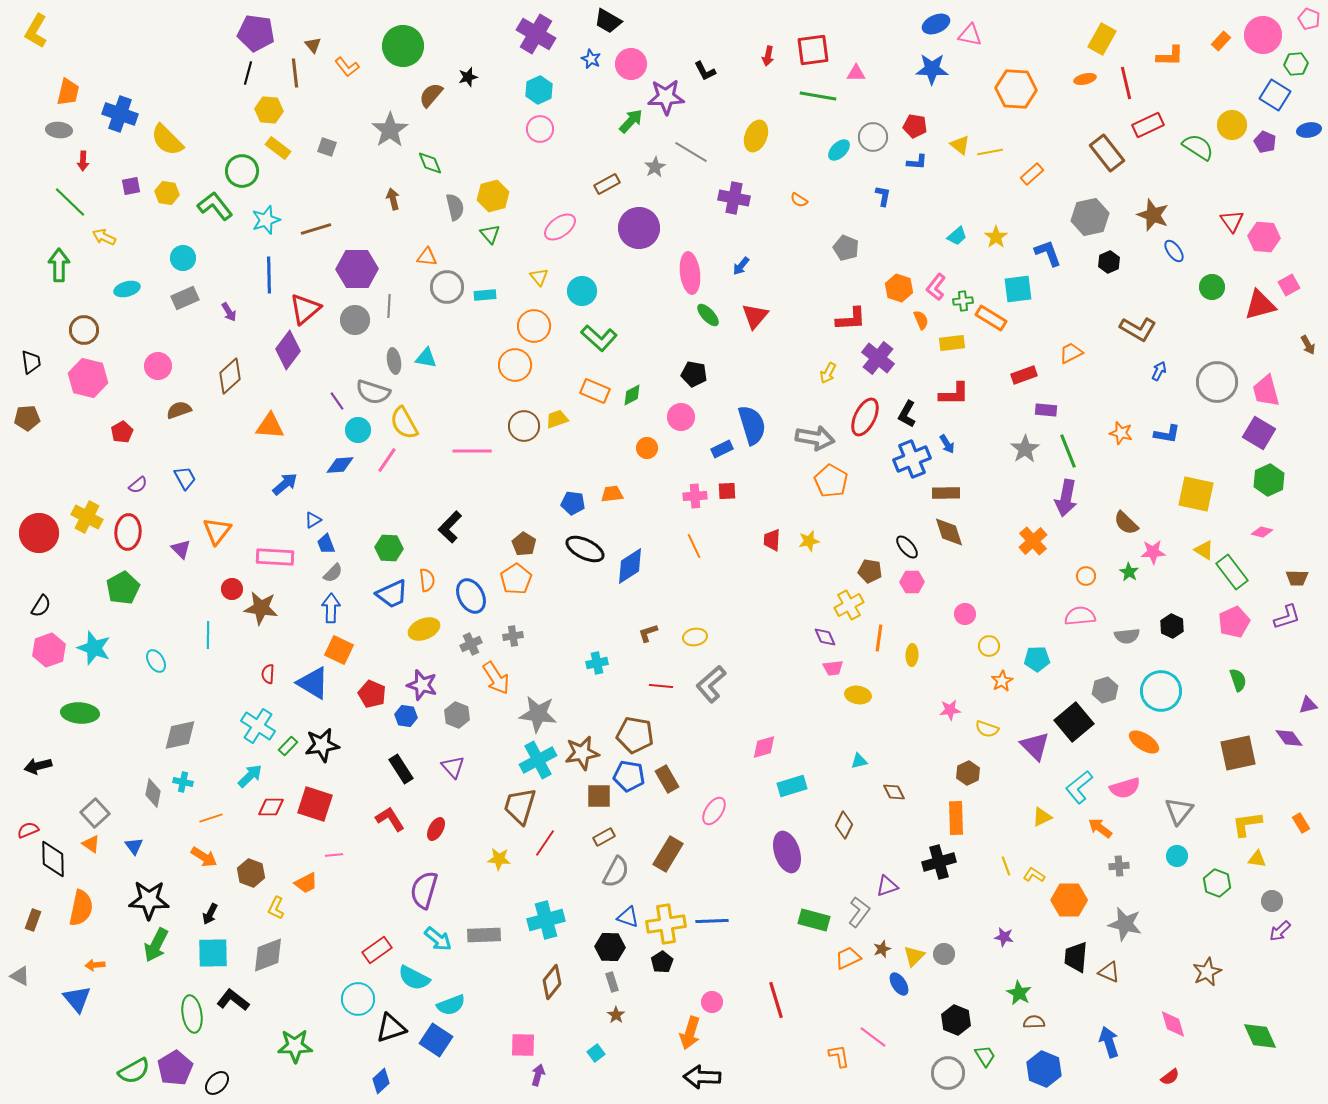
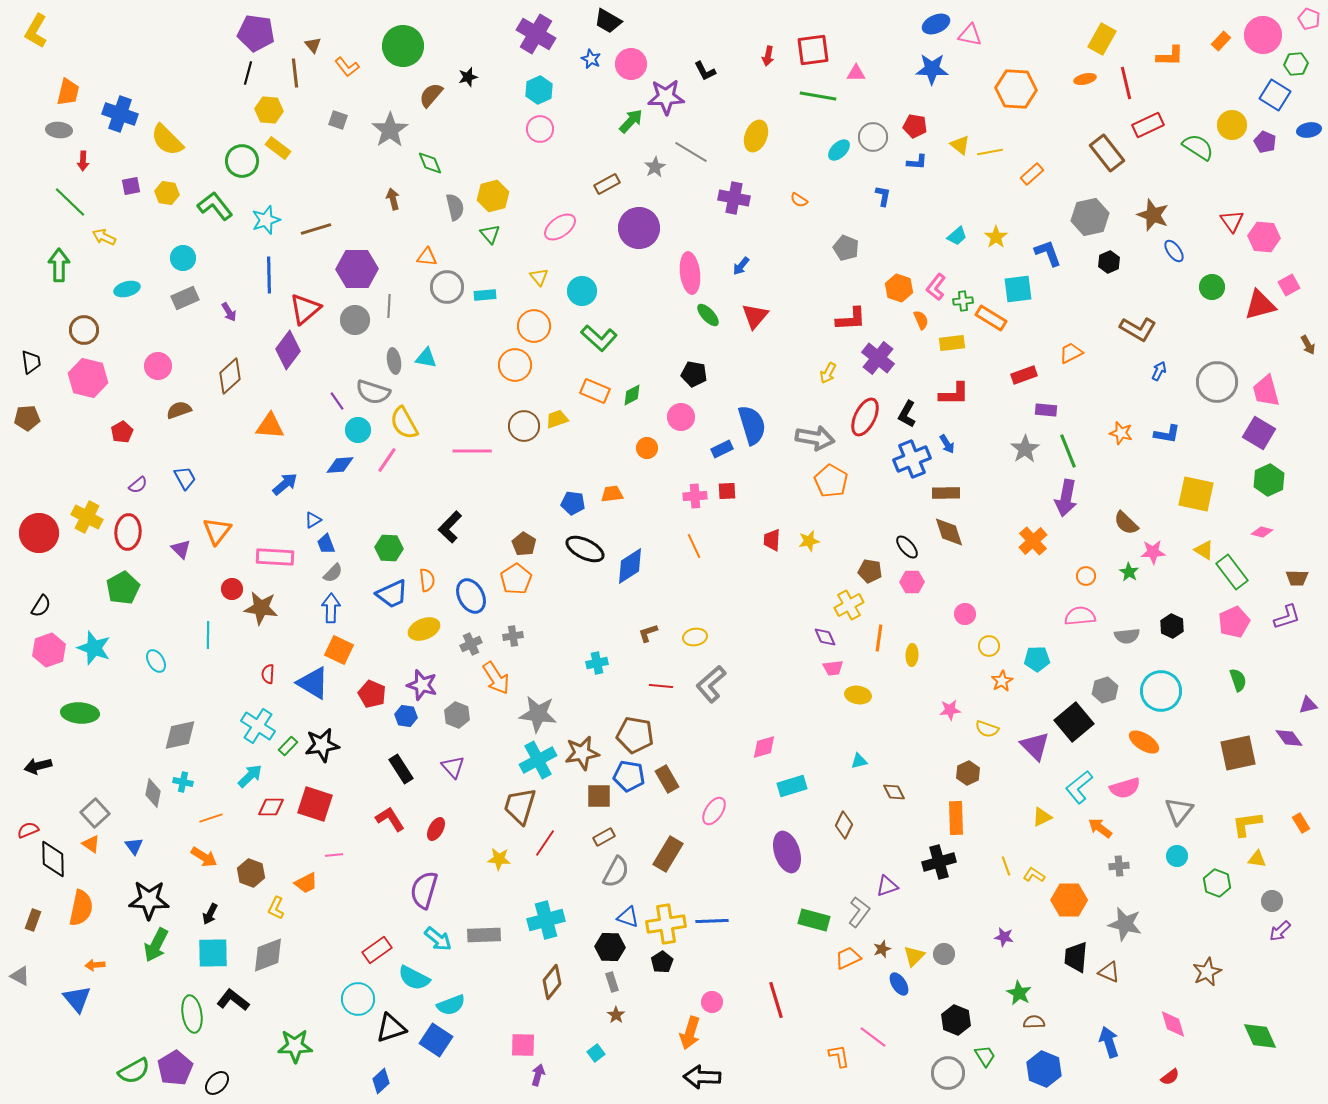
gray square at (327, 147): moved 11 px right, 27 px up
green circle at (242, 171): moved 10 px up
